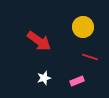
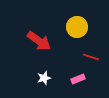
yellow circle: moved 6 px left
red line: moved 1 px right
pink rectangle: moved 1 px right, 2 px up
